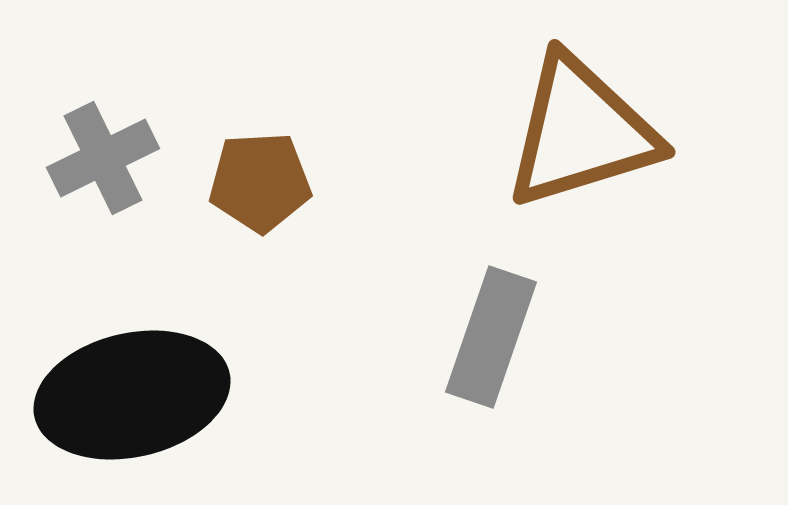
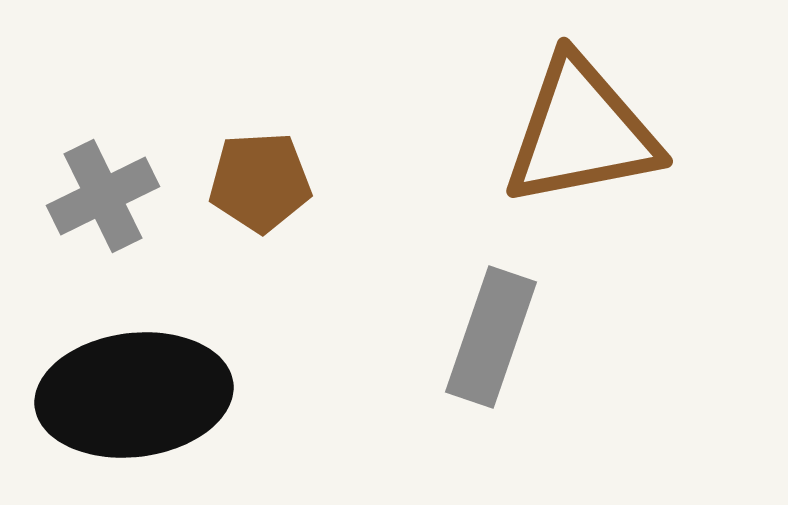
brown triangle: rotated 6 degrees clockwise
gray cross: moved 38 px down
black ellipse: moved 2 px right; rotated 6 degrees clockwise
